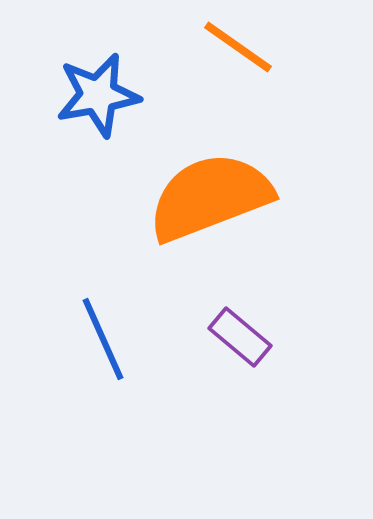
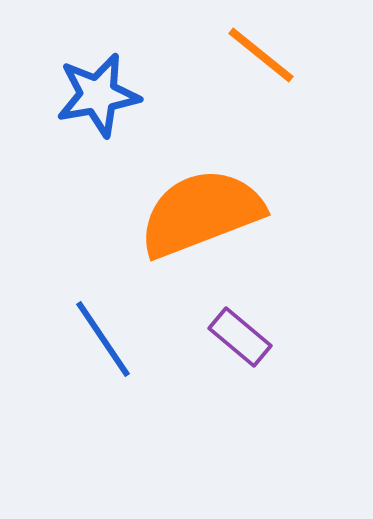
orange line: moved 23 px right, 8 px down; rotated 4 degrees clockwise
orange semicircle: moved 9 px left, 16 px down
blue line: rotated 10 degrees counterclockwise
